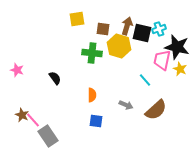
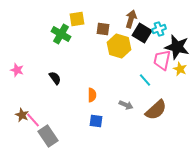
brown arrow: moved 4 px right, 7 px up
black square: rotated 18 degrees clockwise
green cross: moved 31 px left, 19 px up; rotated 24 degrees clockwise
